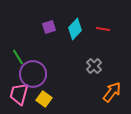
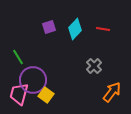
purple circle: moved 6 px down
yellow square: moved 2 px right, 4 px up
